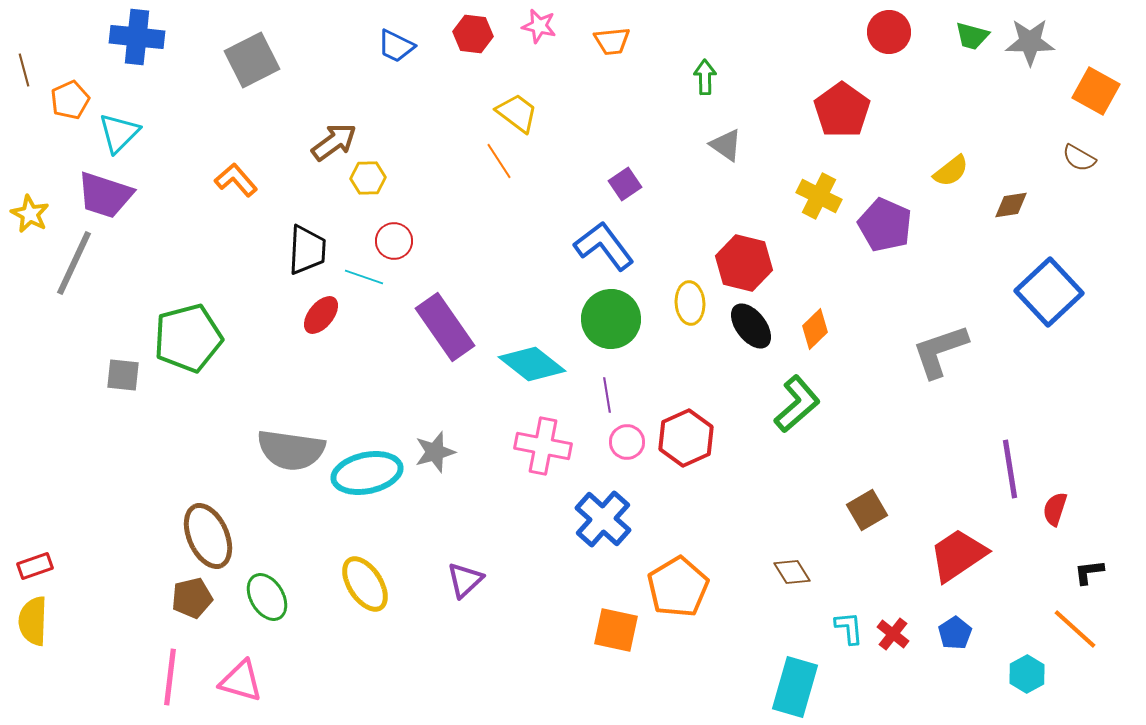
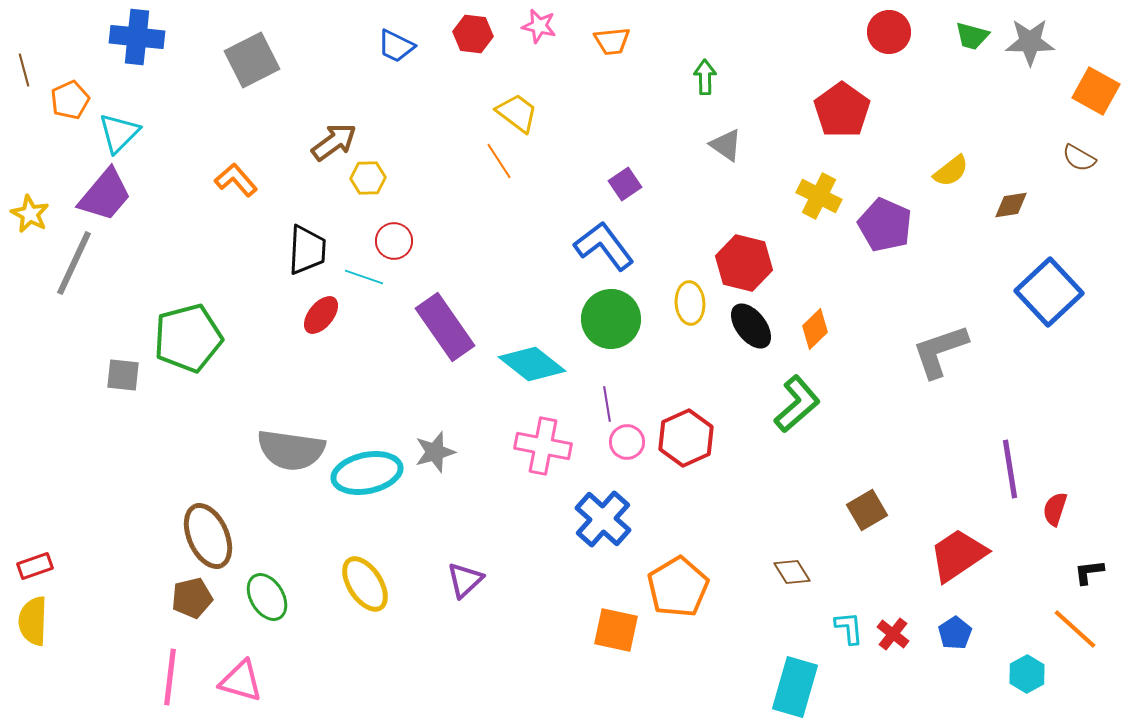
purple trapezoid at (105, 195): rotated 68 degrees counterclockwise
purple line at (607, 395): moved 9 px down
